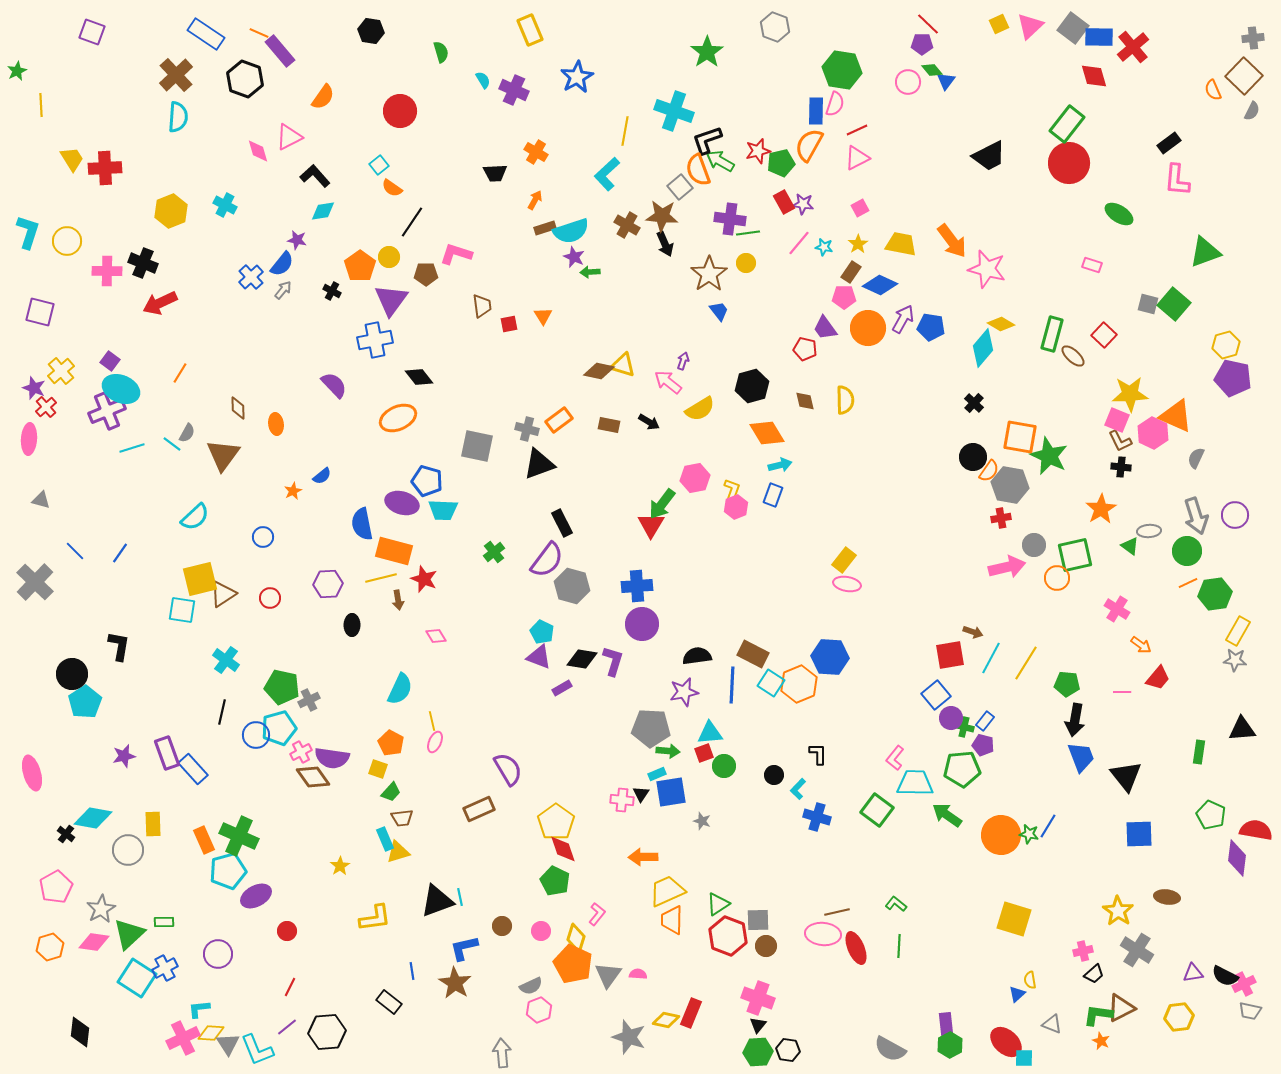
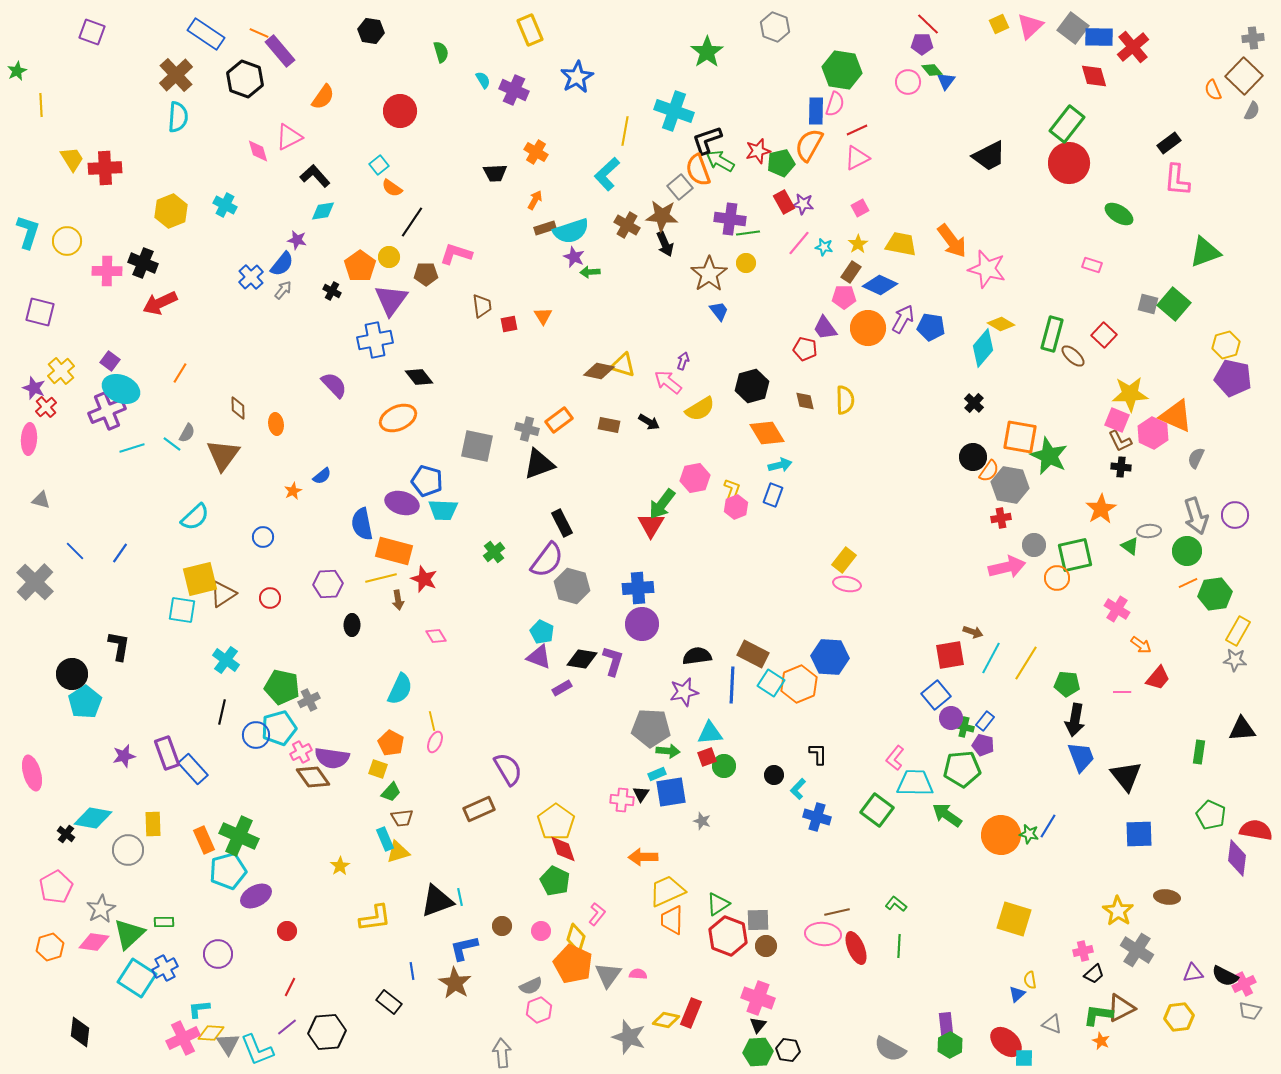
blue cross at (637, 586): moved 1 px right, 2 px down
red square at (704, 753): moved 3 px right, 4 px down
